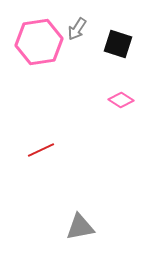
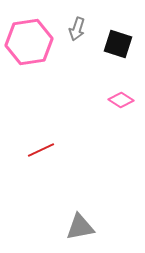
gray arrow: rotated 15 degrees counterclockwise
pink hexagon: moved 10 px left
